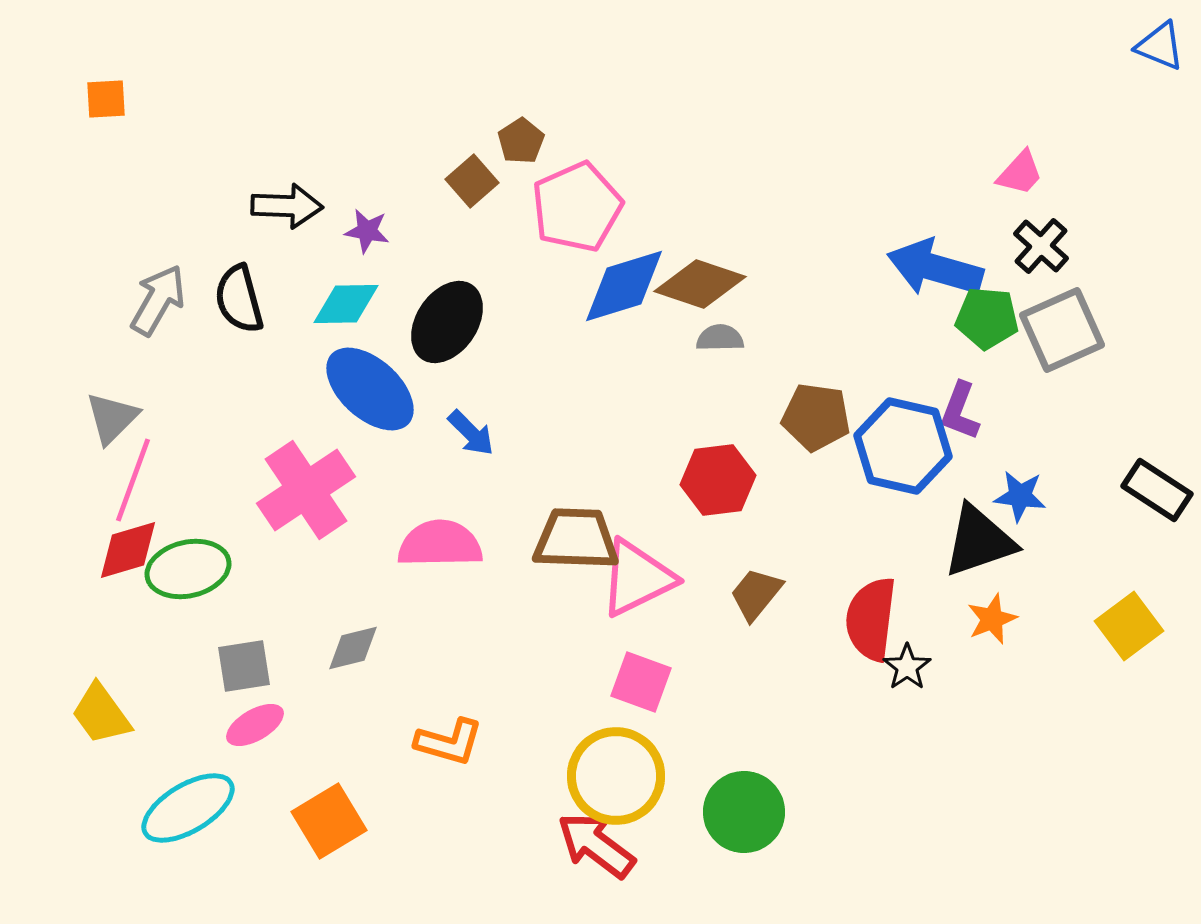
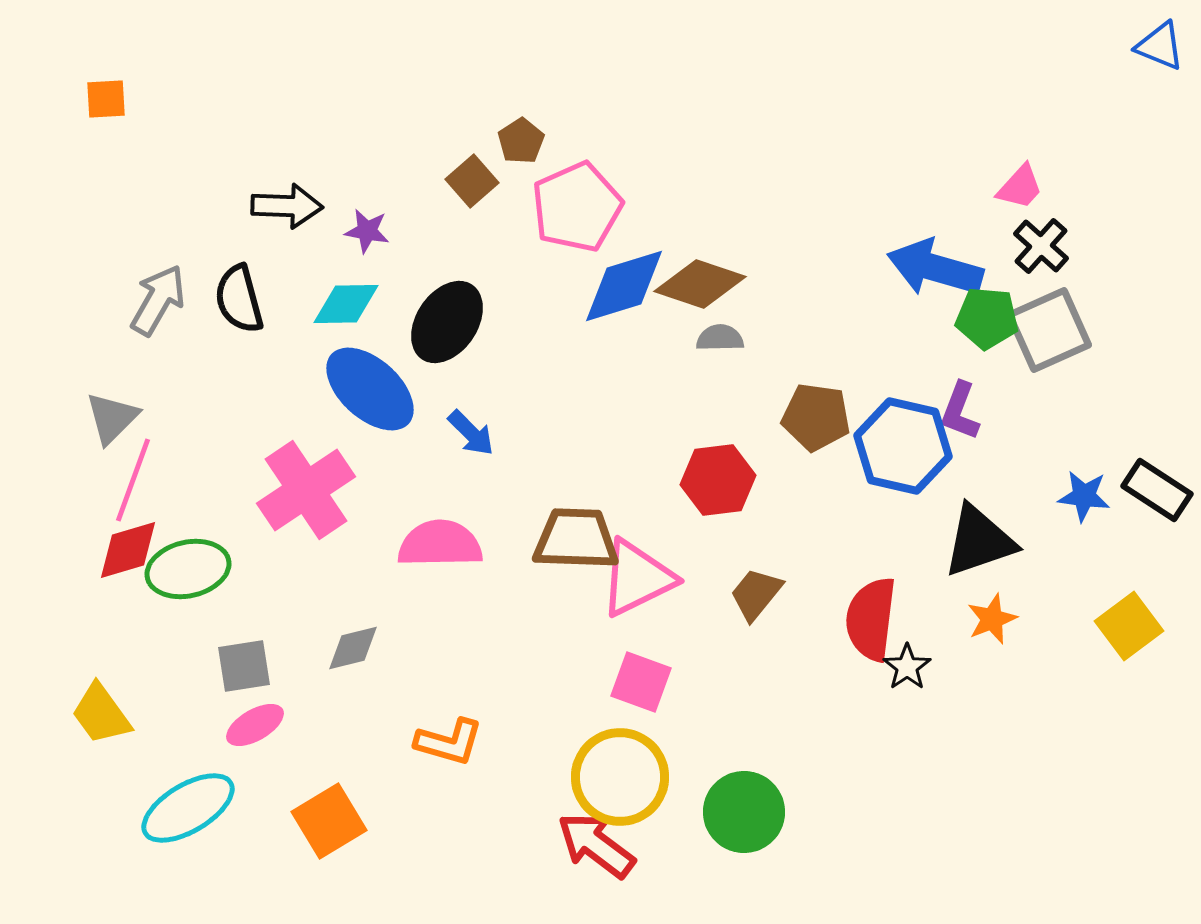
pink trapezoid at (1020, 173): moved 14 px down
gray square at (1062, 330): moved 13 px left
blue star at (1020, 496): moved 64 px right
yellow circle at (616, 776): moved 4 px right, 1 px down
